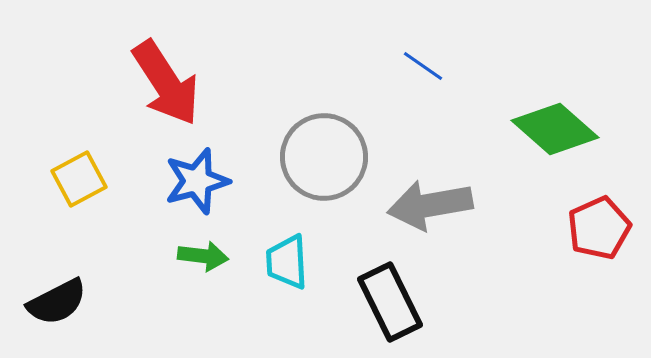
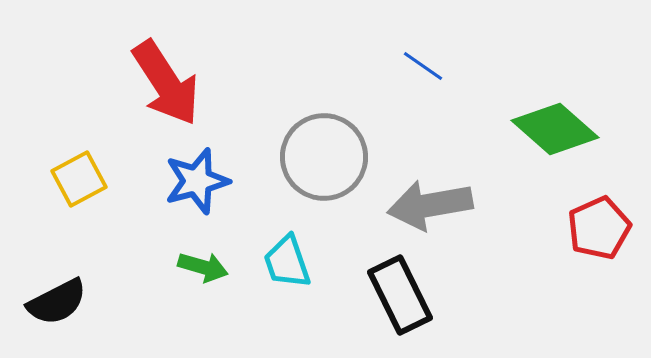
green arrow: moved 11 px down; rotated 9 degrees clockwise
cyan trapezoid: rotated 16 degrees counterclockwise
black rectangle: moved 10 px right, 7 px up
